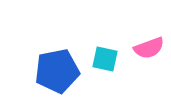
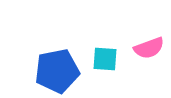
cyan square: rotated 8 degrees counterclockwise
